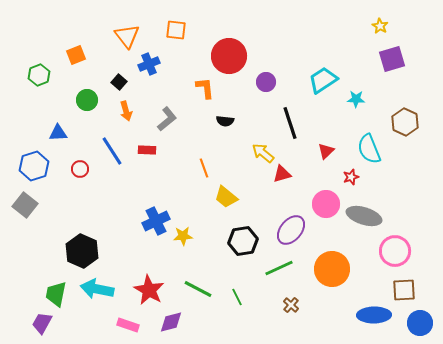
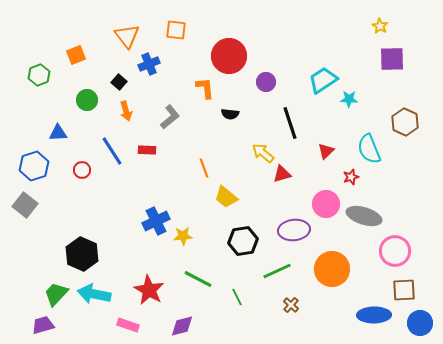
purple square at (392, 59): rotated 16 degrees clockwise
cyan star at (356, 99): moved 7 px left
gray L-shape at (167, 119): moved 3 px right, 2 px up
black semicircle at (225, 121): moved 5 px right, 7 px up
red circle at (80, 169): moved 2 px right, 1 px down
purple ellipse at (291, 230): moved 3 px right; rotated 44 degrees clockwise
black hexagon at (82, 251): moved 3 px down
green line at (279, 268): moved 2 px left, 3 px down
cyan arrow at (97, 289): moved 3 px left, 5 px down
green line at (198, 289): moved 10 px up
green trapezoid at (56, 294): rotated 32 degrees clockwise
purple diamond at (171, 322): moved 11 px right, 4 px down
purple trapezoid at (42, 323): moved 1 px right, 2 px down; rotated 45 degrees clockwise
